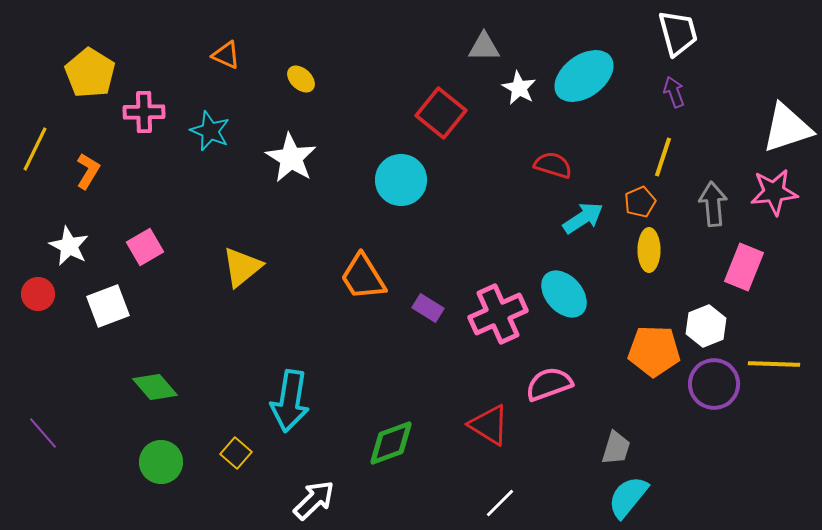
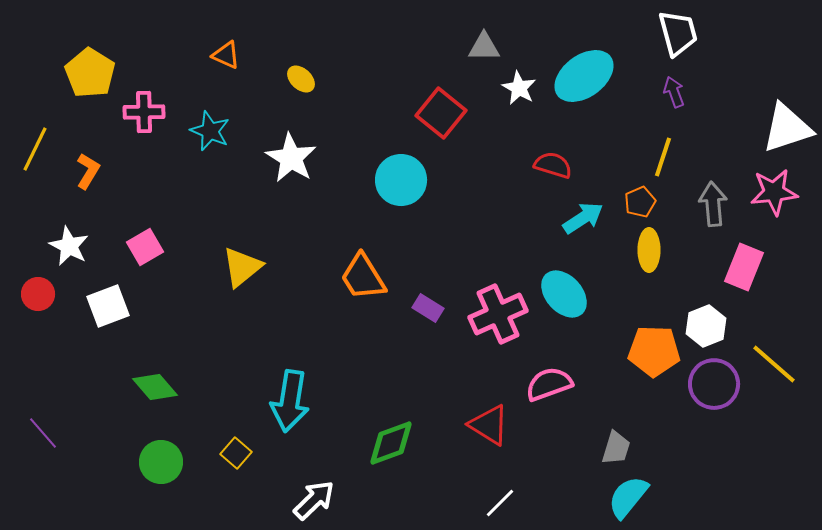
yellow line at (774, 364): rotated 39 degrees clockwise
